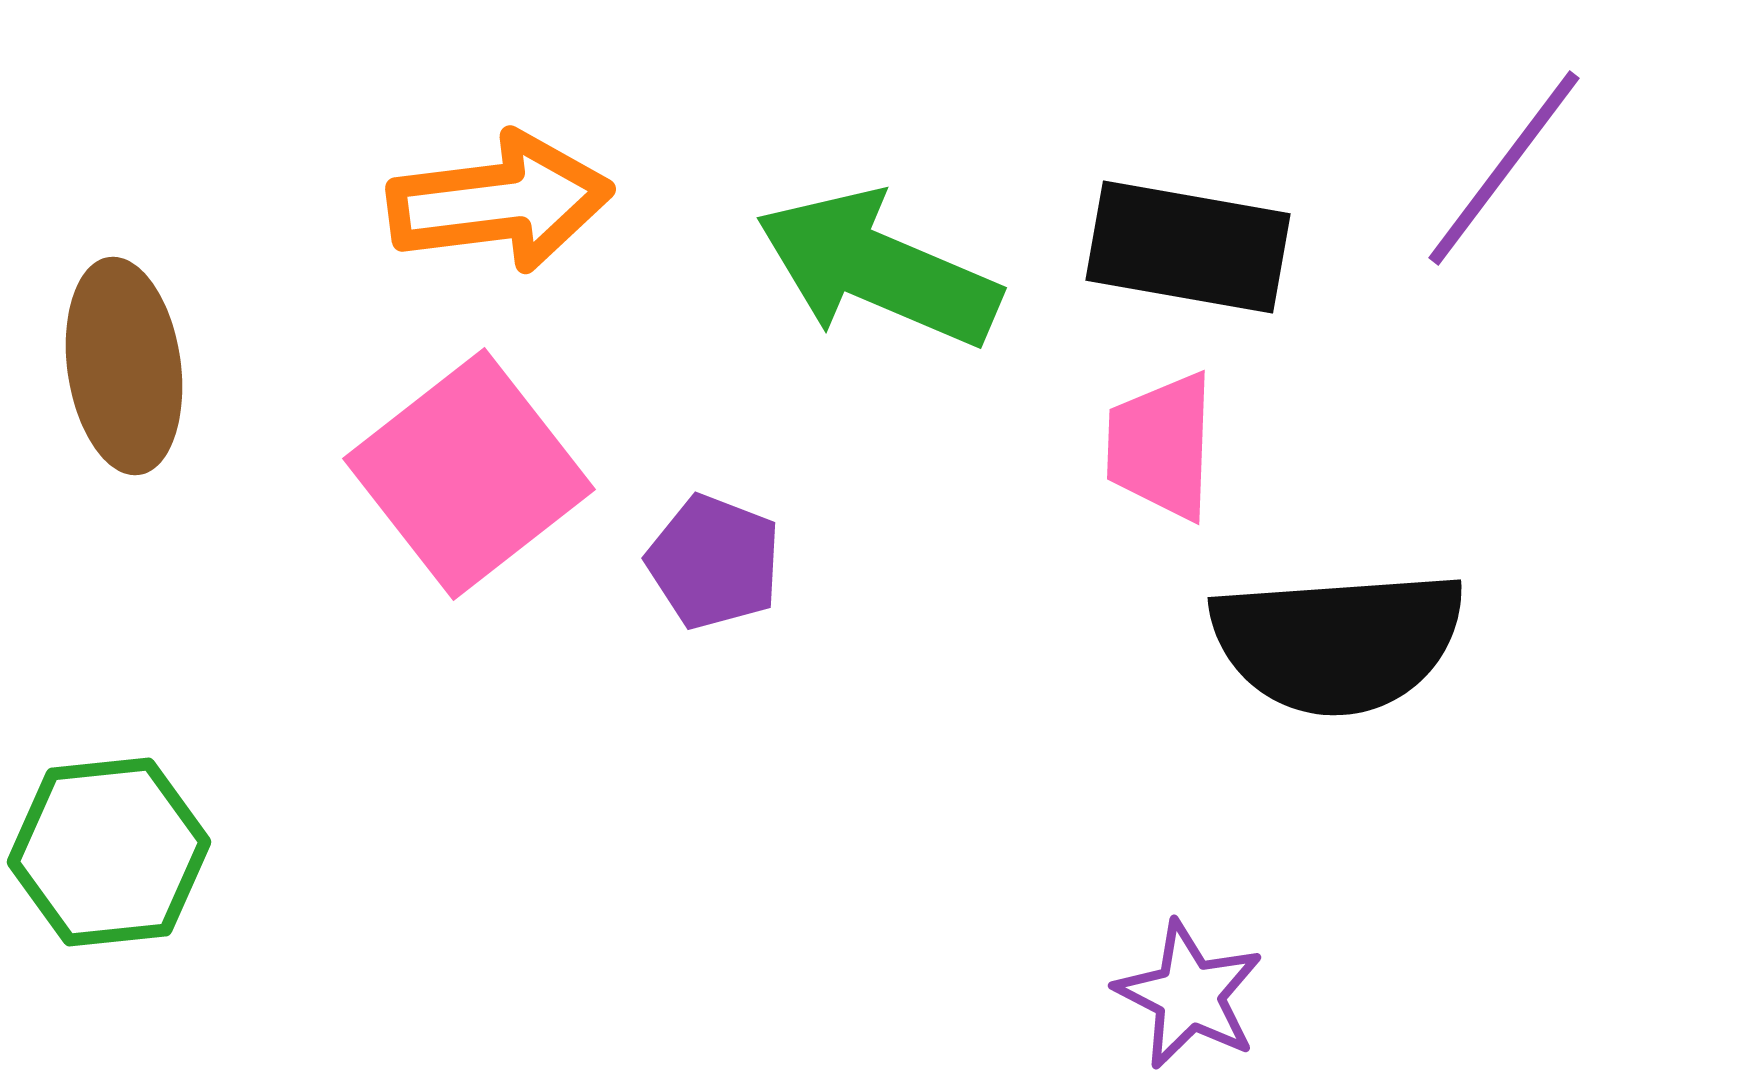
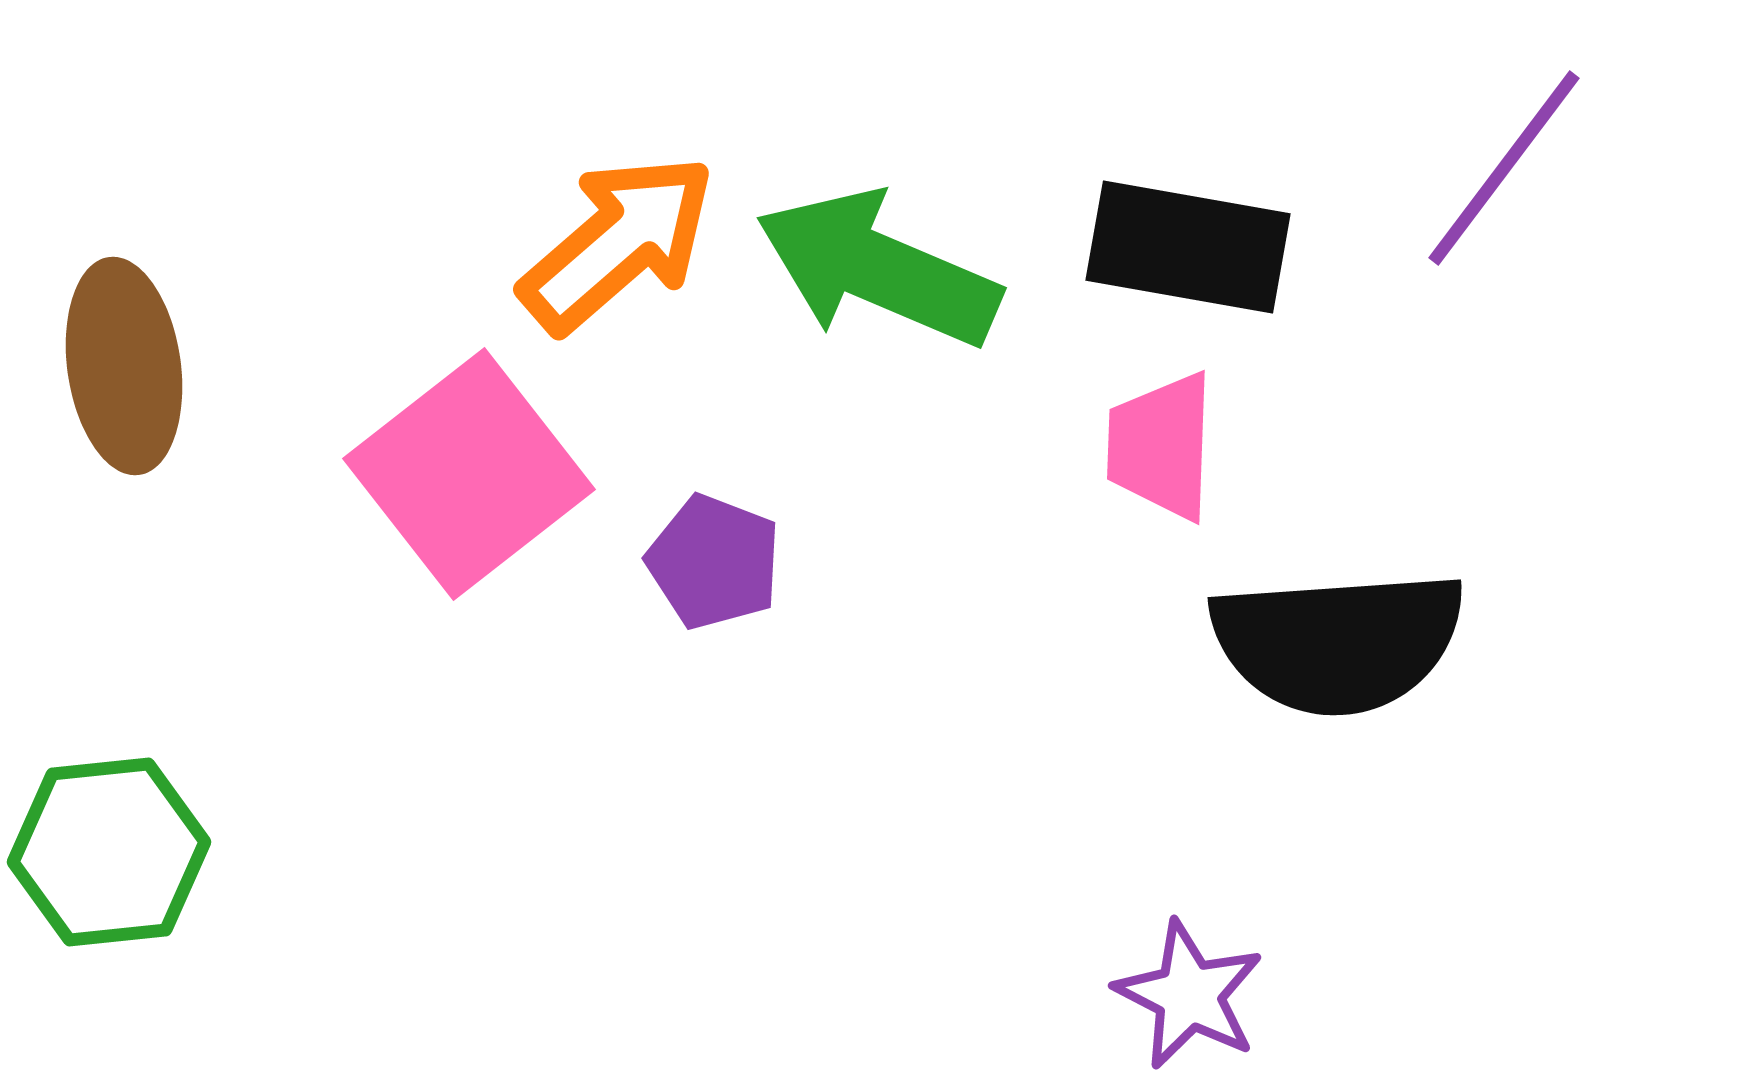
orange arrow: moved 118 px right, 41 px down; rotated 34 degrees counterclockwise
